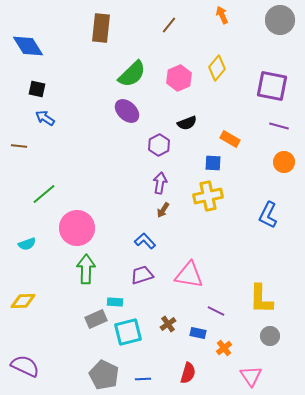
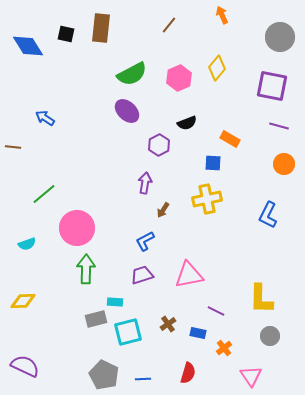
gray circle at (280, 20): moved 17 px down
green semicircle at (132, 74): rotated 16 degrees clockwise
black square at (37, 89): moved 29 px right, 55 px up
brown line at (19, 146): moved 6 px left, 1 px down
orange circle at (284, 162): moved 2 px down
purple arrow at (160, 183): moved 15 px left
yellow cross at (208, 196): moved 1 px left, 3 px down
blue L-shape at (145, 241): rotated 75 degrees counterclockwise
pink triangle at (189, 275): rotated 20 degrees counterclockwise
gray rectangle at (96, 319): rotated 10 degrees clockwise
